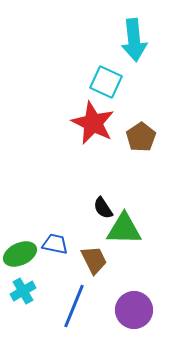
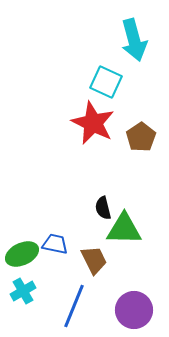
cyan arrow: rotated 9 degrees counterclockwise
black semicircle: rotated 20 degrees clockwise
green ellipse: moved 2 px right
